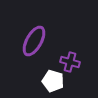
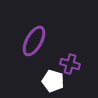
purple cross: moved 2 px down
